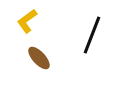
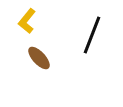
yellow L-shape: rotated 15 degrees counterclockwise
